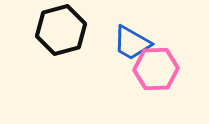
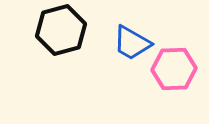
pink hexagon: moved 18 px right
